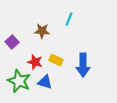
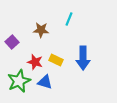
brown star: moved 1 px left, 1 px up
blue arrow: moved 7 px up
green star: rotated 25 degrees clockwise
